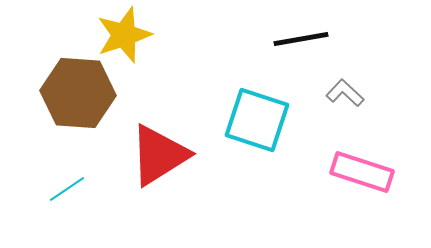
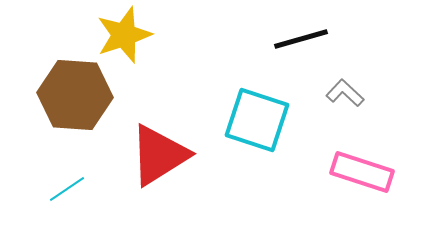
black line: rotated 6 degrees counterclockwise
brown hexagon: moved 3 px left, 2 px down
